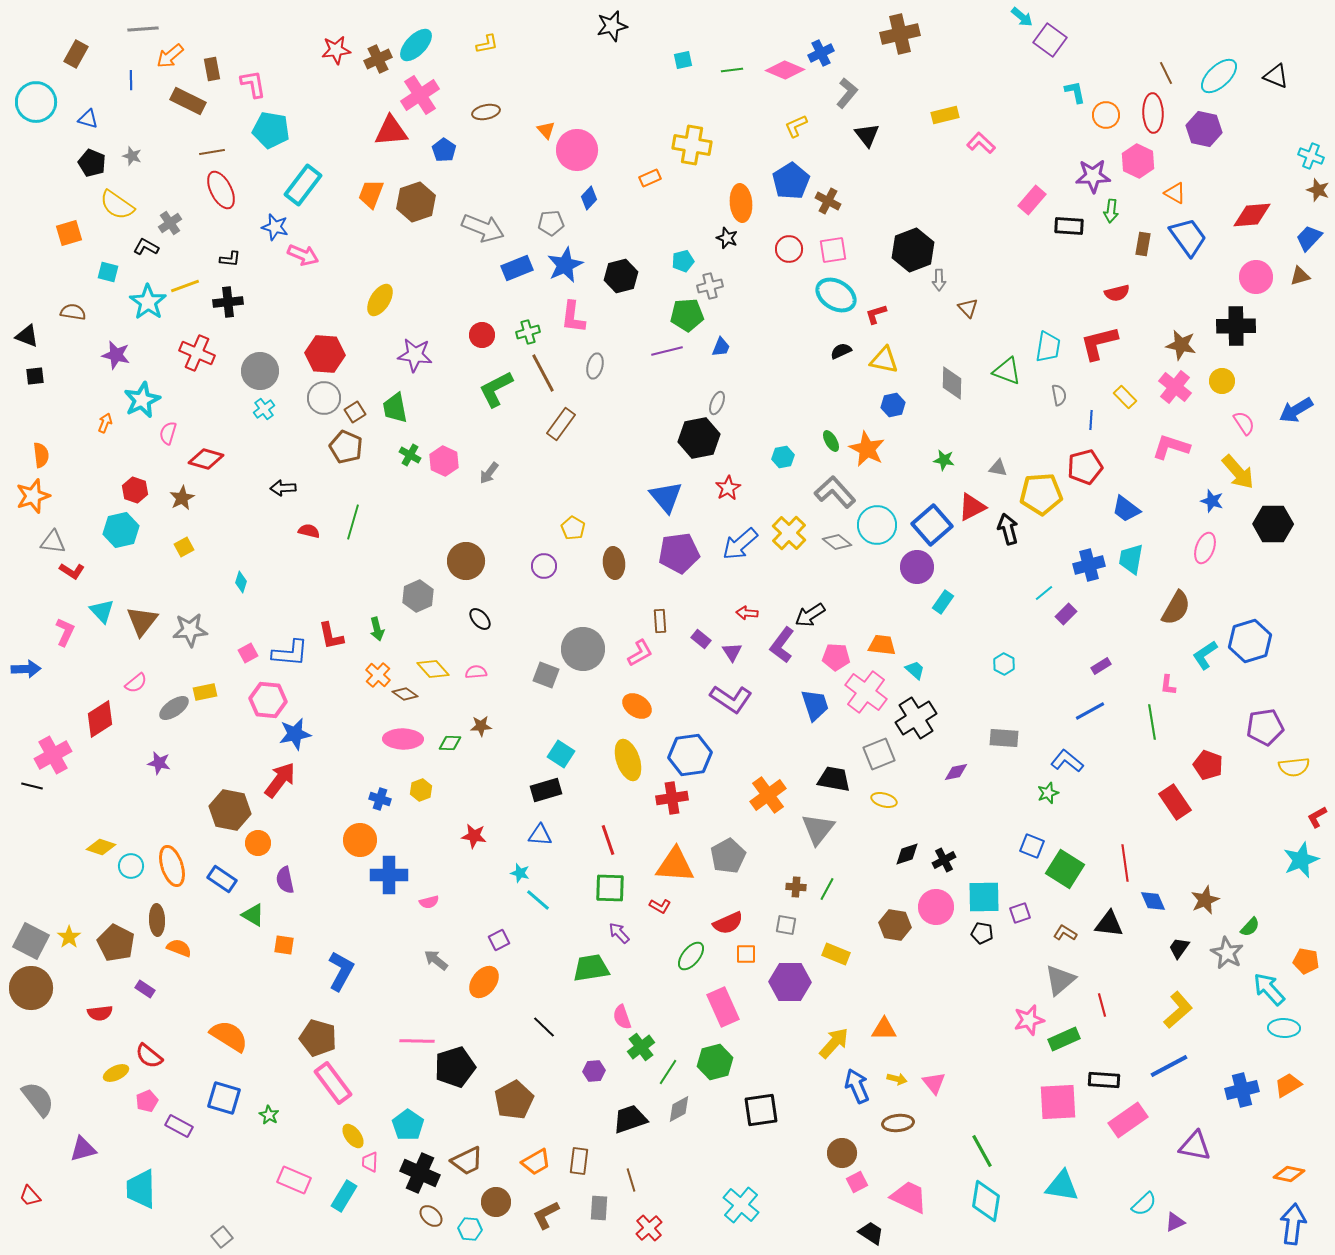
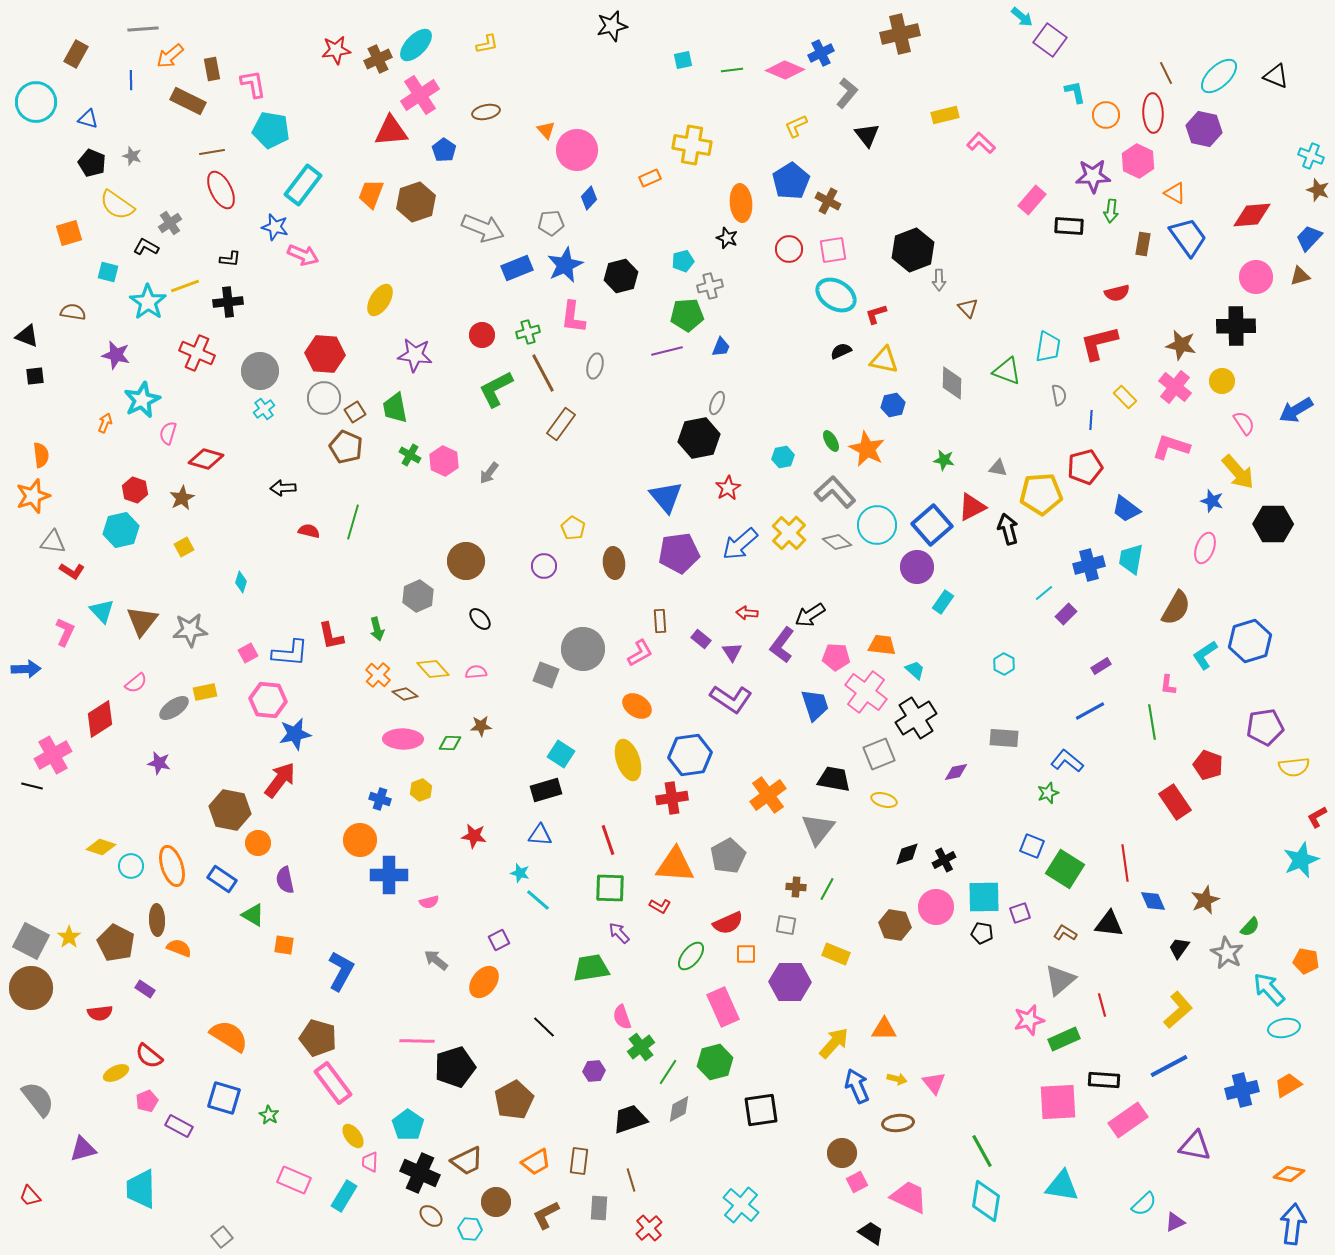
cyan ellipse at (1284, 1028): rotated 12 degrees counterclockwise
